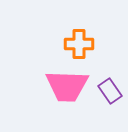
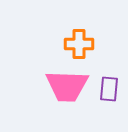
purple rectangle: moved 1 px left, 2 px up; rotated 40 degrees clockwise
